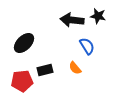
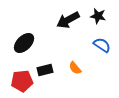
black arrow: moved 4 px left; rotated 35 degrees counterclockwise
blue semicircle: moved 15 px right, 1 px up; rotated 24 degrees counterclockwise
